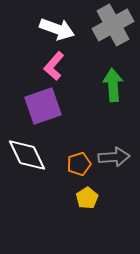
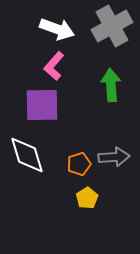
gray cross: moved 1 px left, 1 px down
green arrow: moved 2 px left
purple square: moved 1 px left, 1 px up; rotated 18 degrees clockwise
white diamond: rotated 9 degrees clockwise
